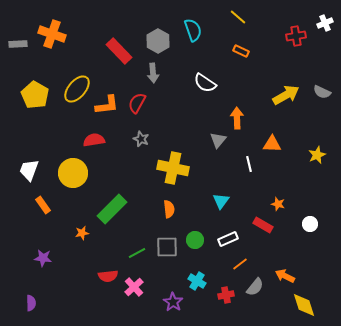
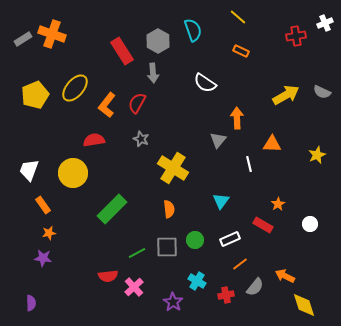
gray rectangle at (18, 44): moved 5 px right, 5 px up; rotated 30 degrees counterclockwise
red rectangle at (119, 51): moved 3 px right; rotated 12 degrees clockwise
yellow ellipse at (77, 89): moved 2 px left, 1 px up
yellow pentagon at (35, 95): rotated 20 degrees clockwise
orange L-shape at (107, 105): rotated 135 degrees clockwise
yellow cross at (173, 168): rotated 20 degrees clockwise
orange star at (278, 204): rotated 24 degrees clockwise
orange star at (82, 233): moved 33 px left
white rectangle at (228, 239): moved 2 px right
